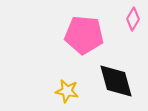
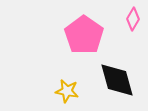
pink pentagon: rotated 30 degrees clockwise
black diamond: moved 1 px right, 1 px up
